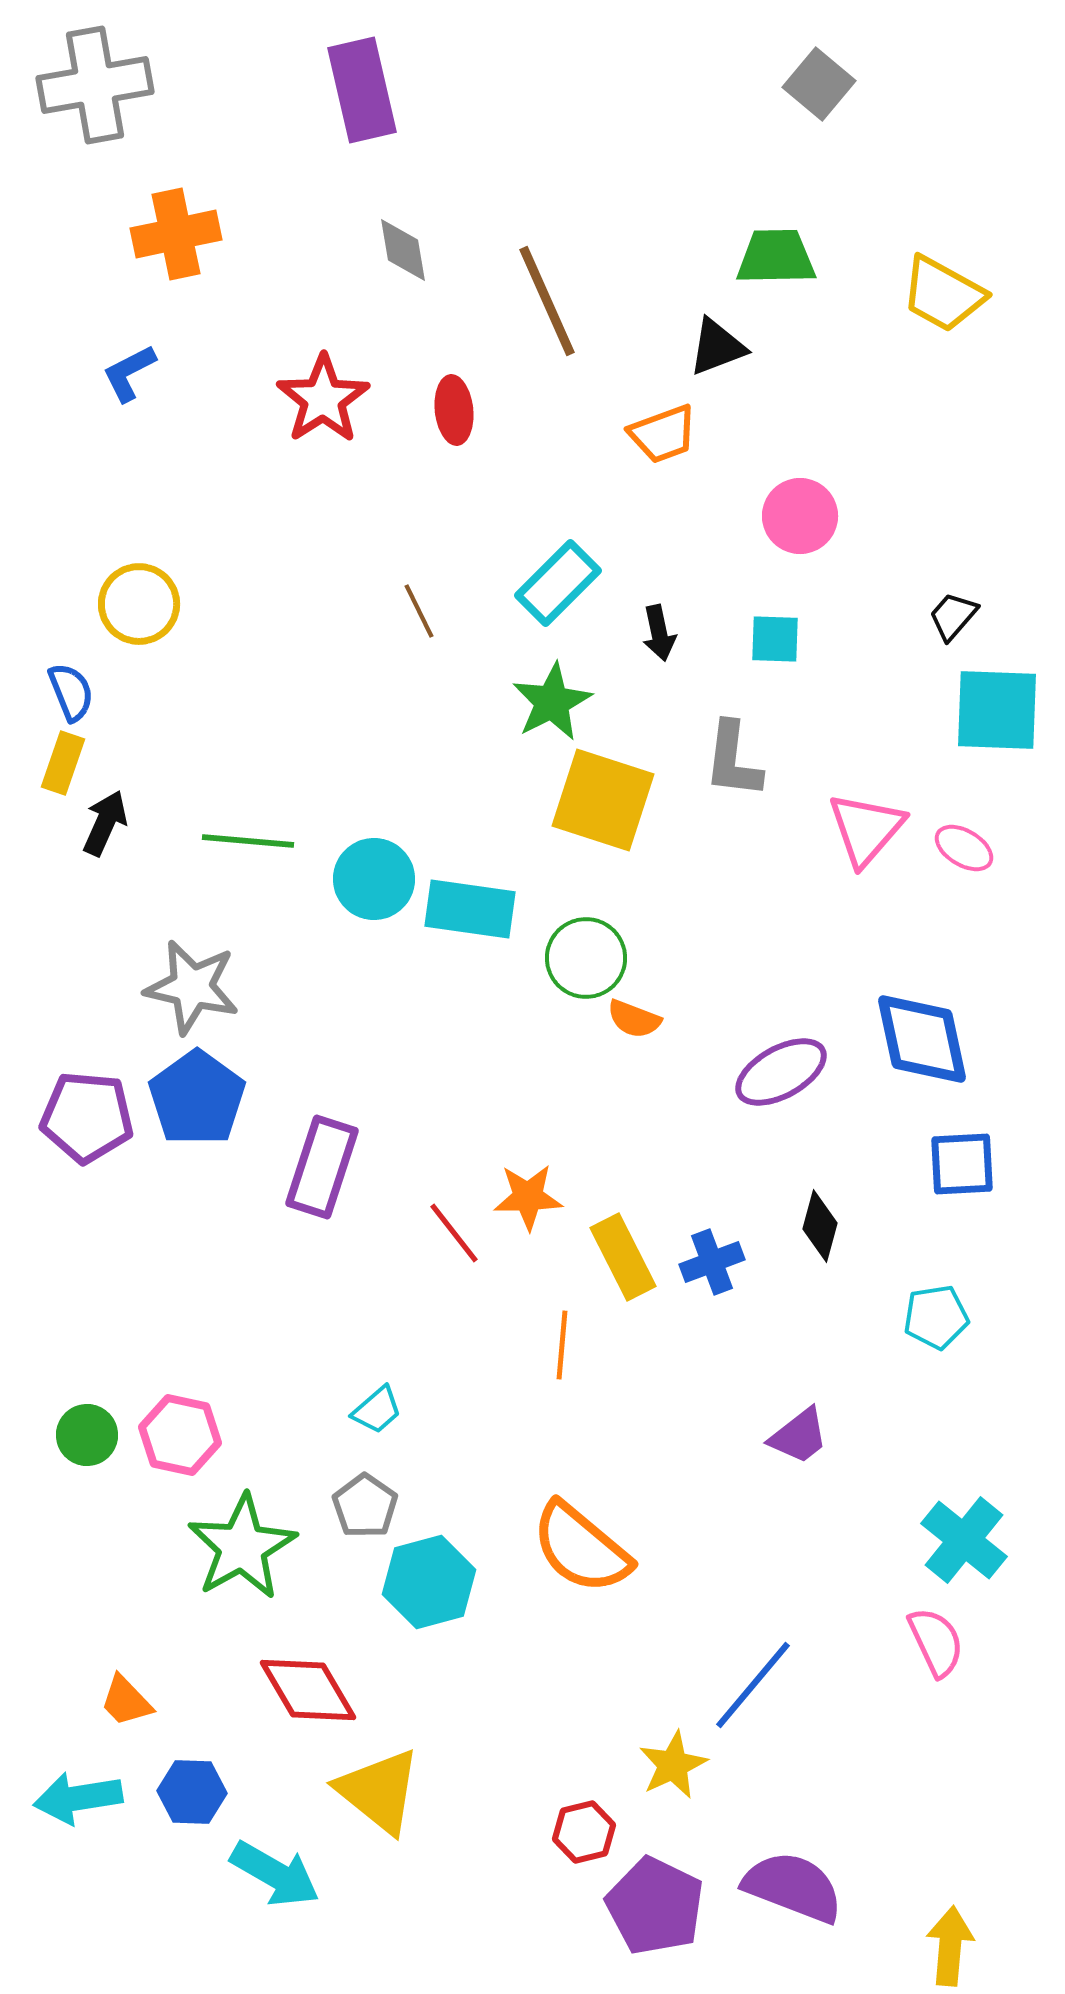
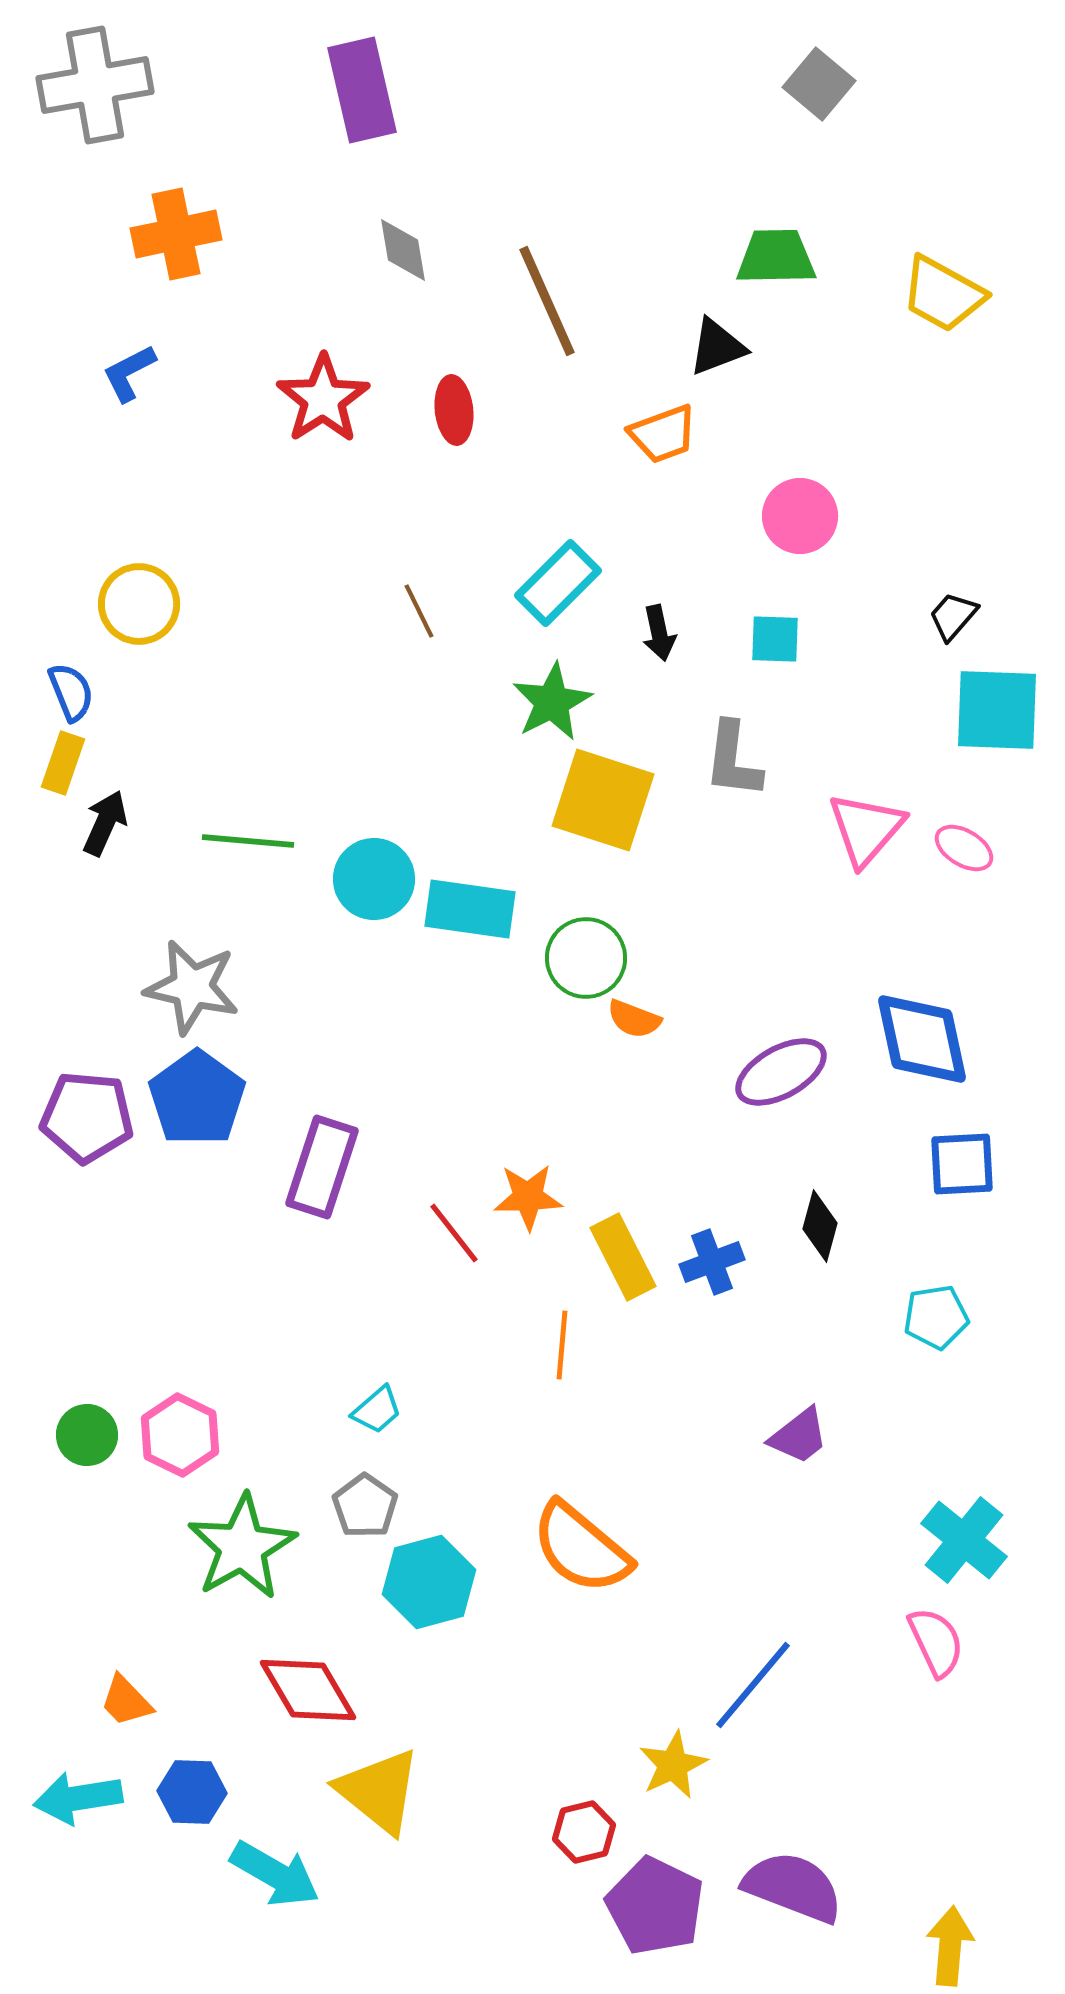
pink hexagon at (180, 1435): rotated 14 degrees clockwise
